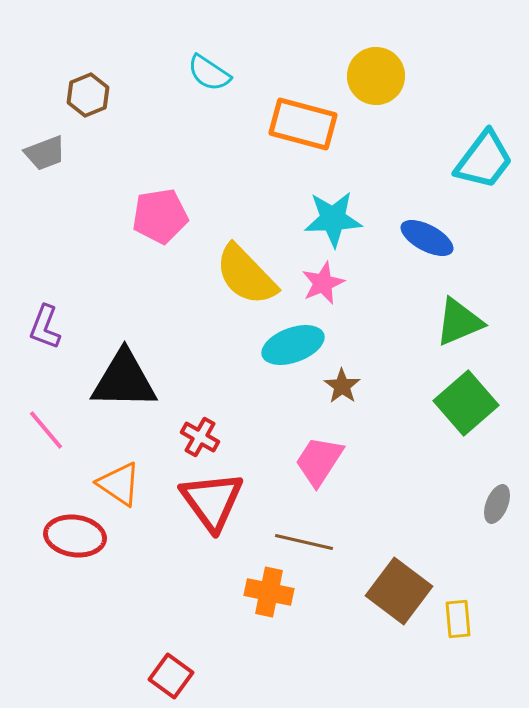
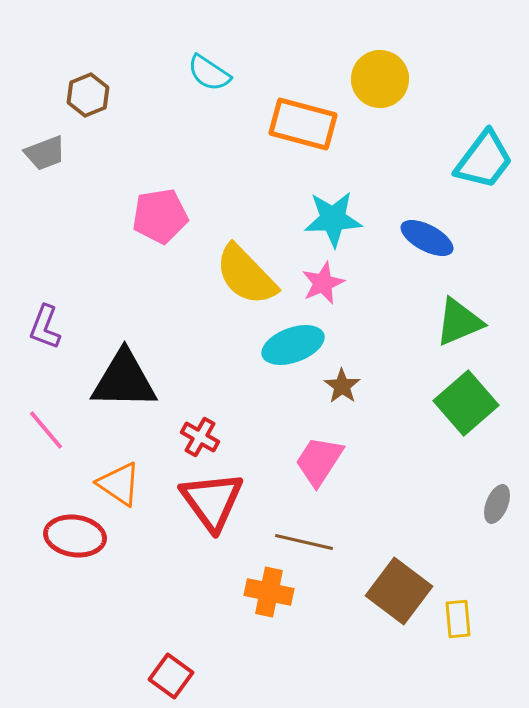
yellow circle: moved 4 px right, 3 px down
